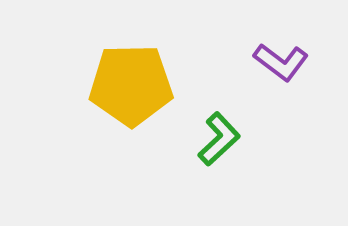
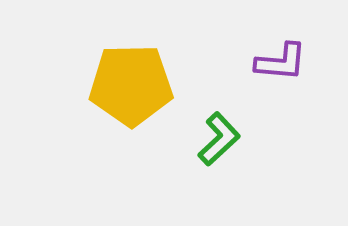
purple L-shape: rotated 32 degrees counterclockwise
